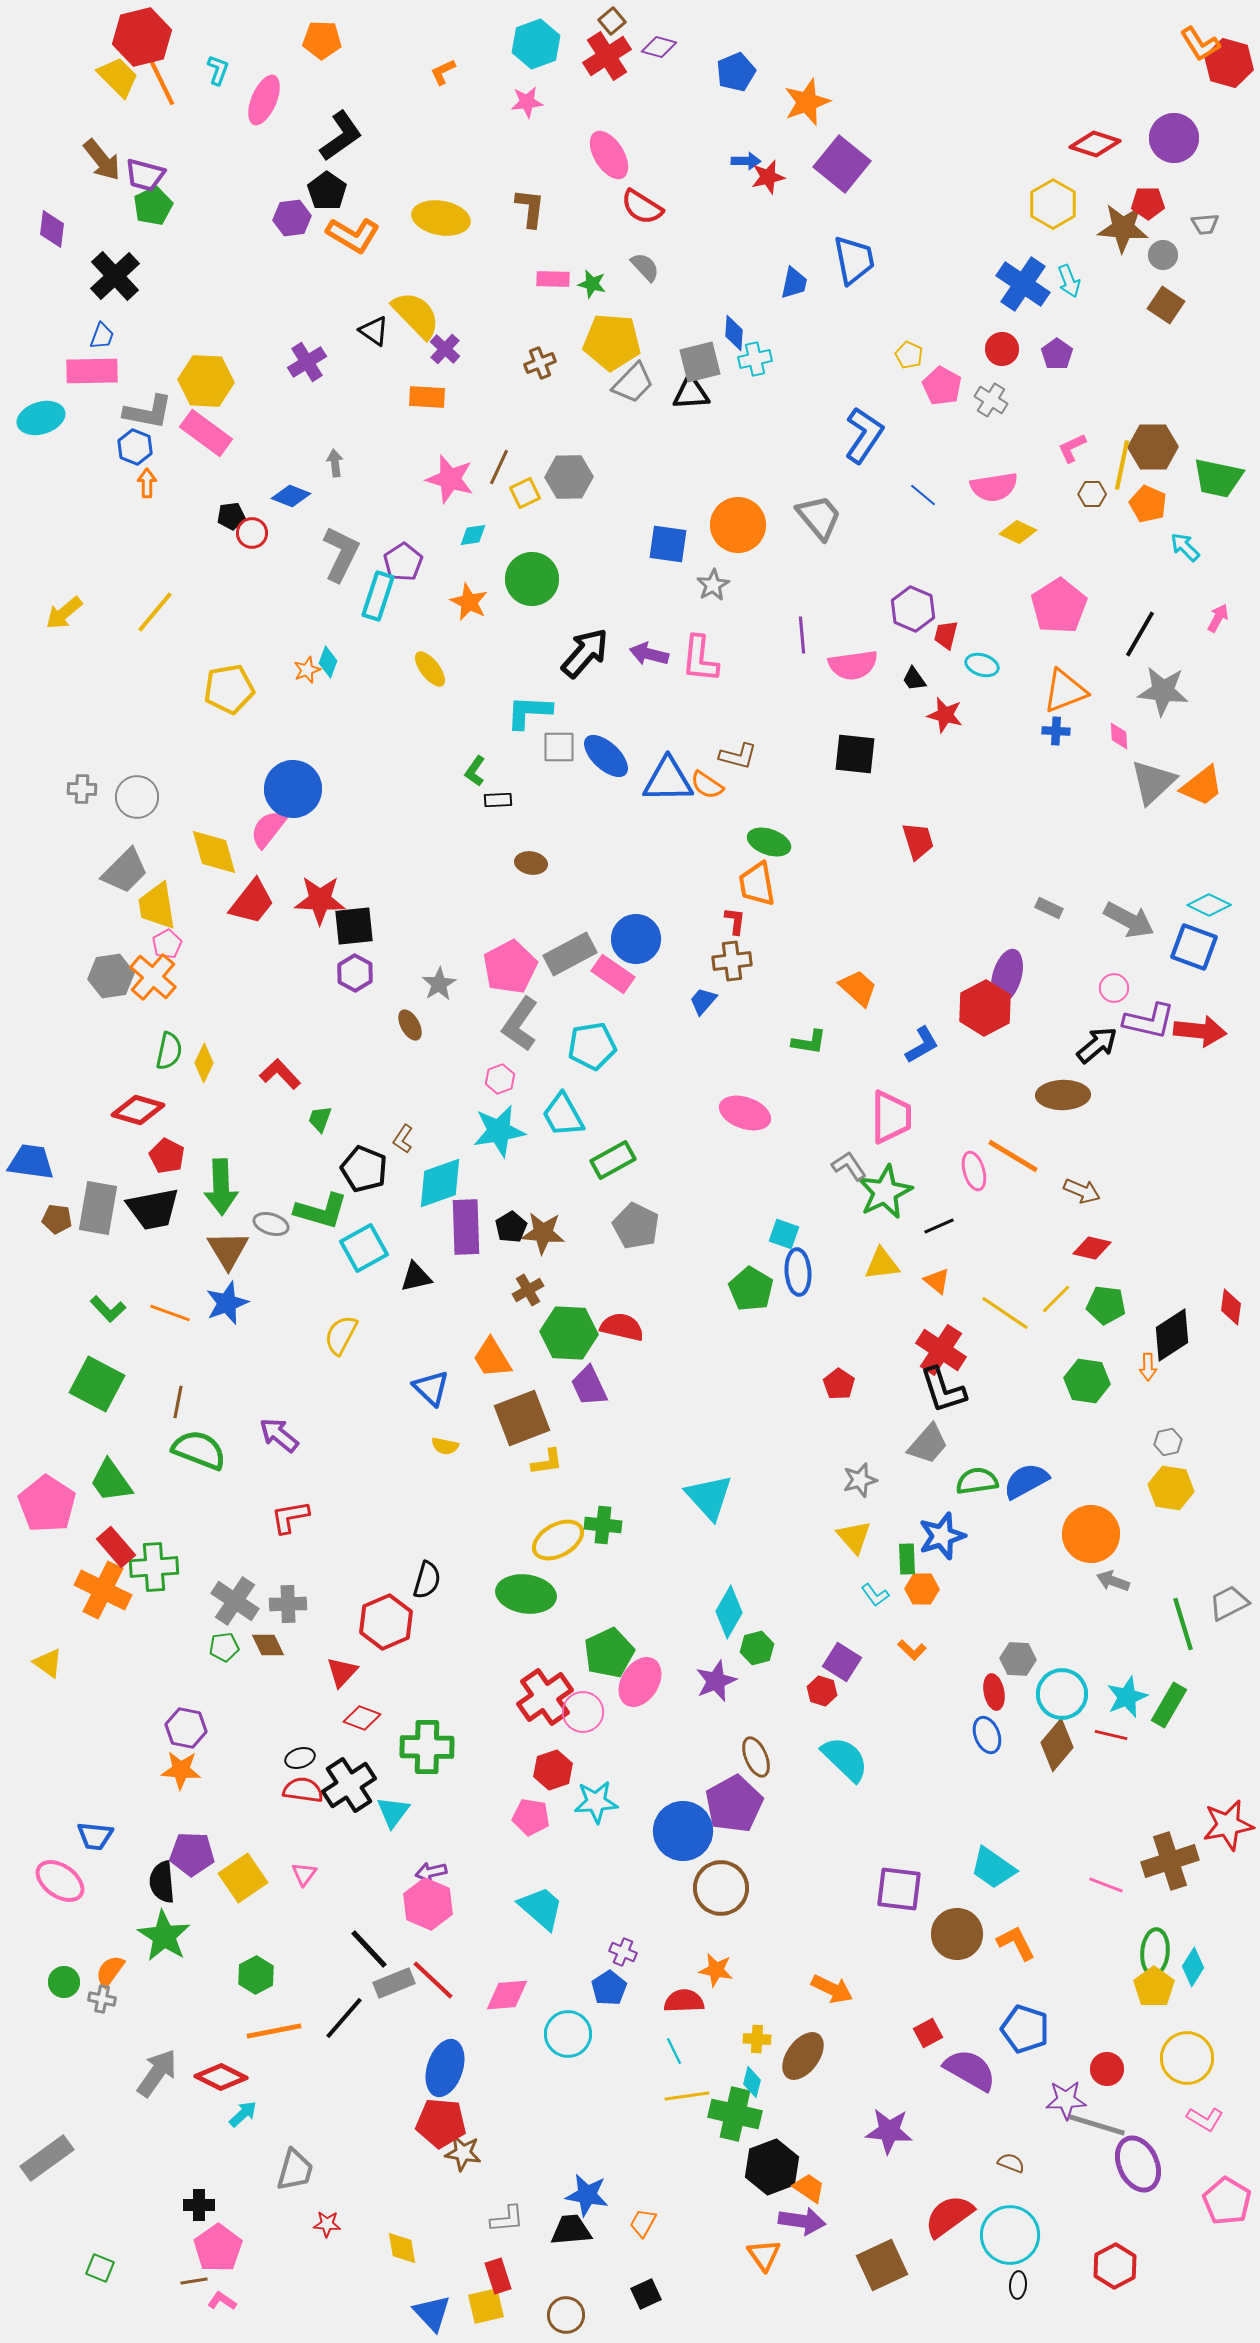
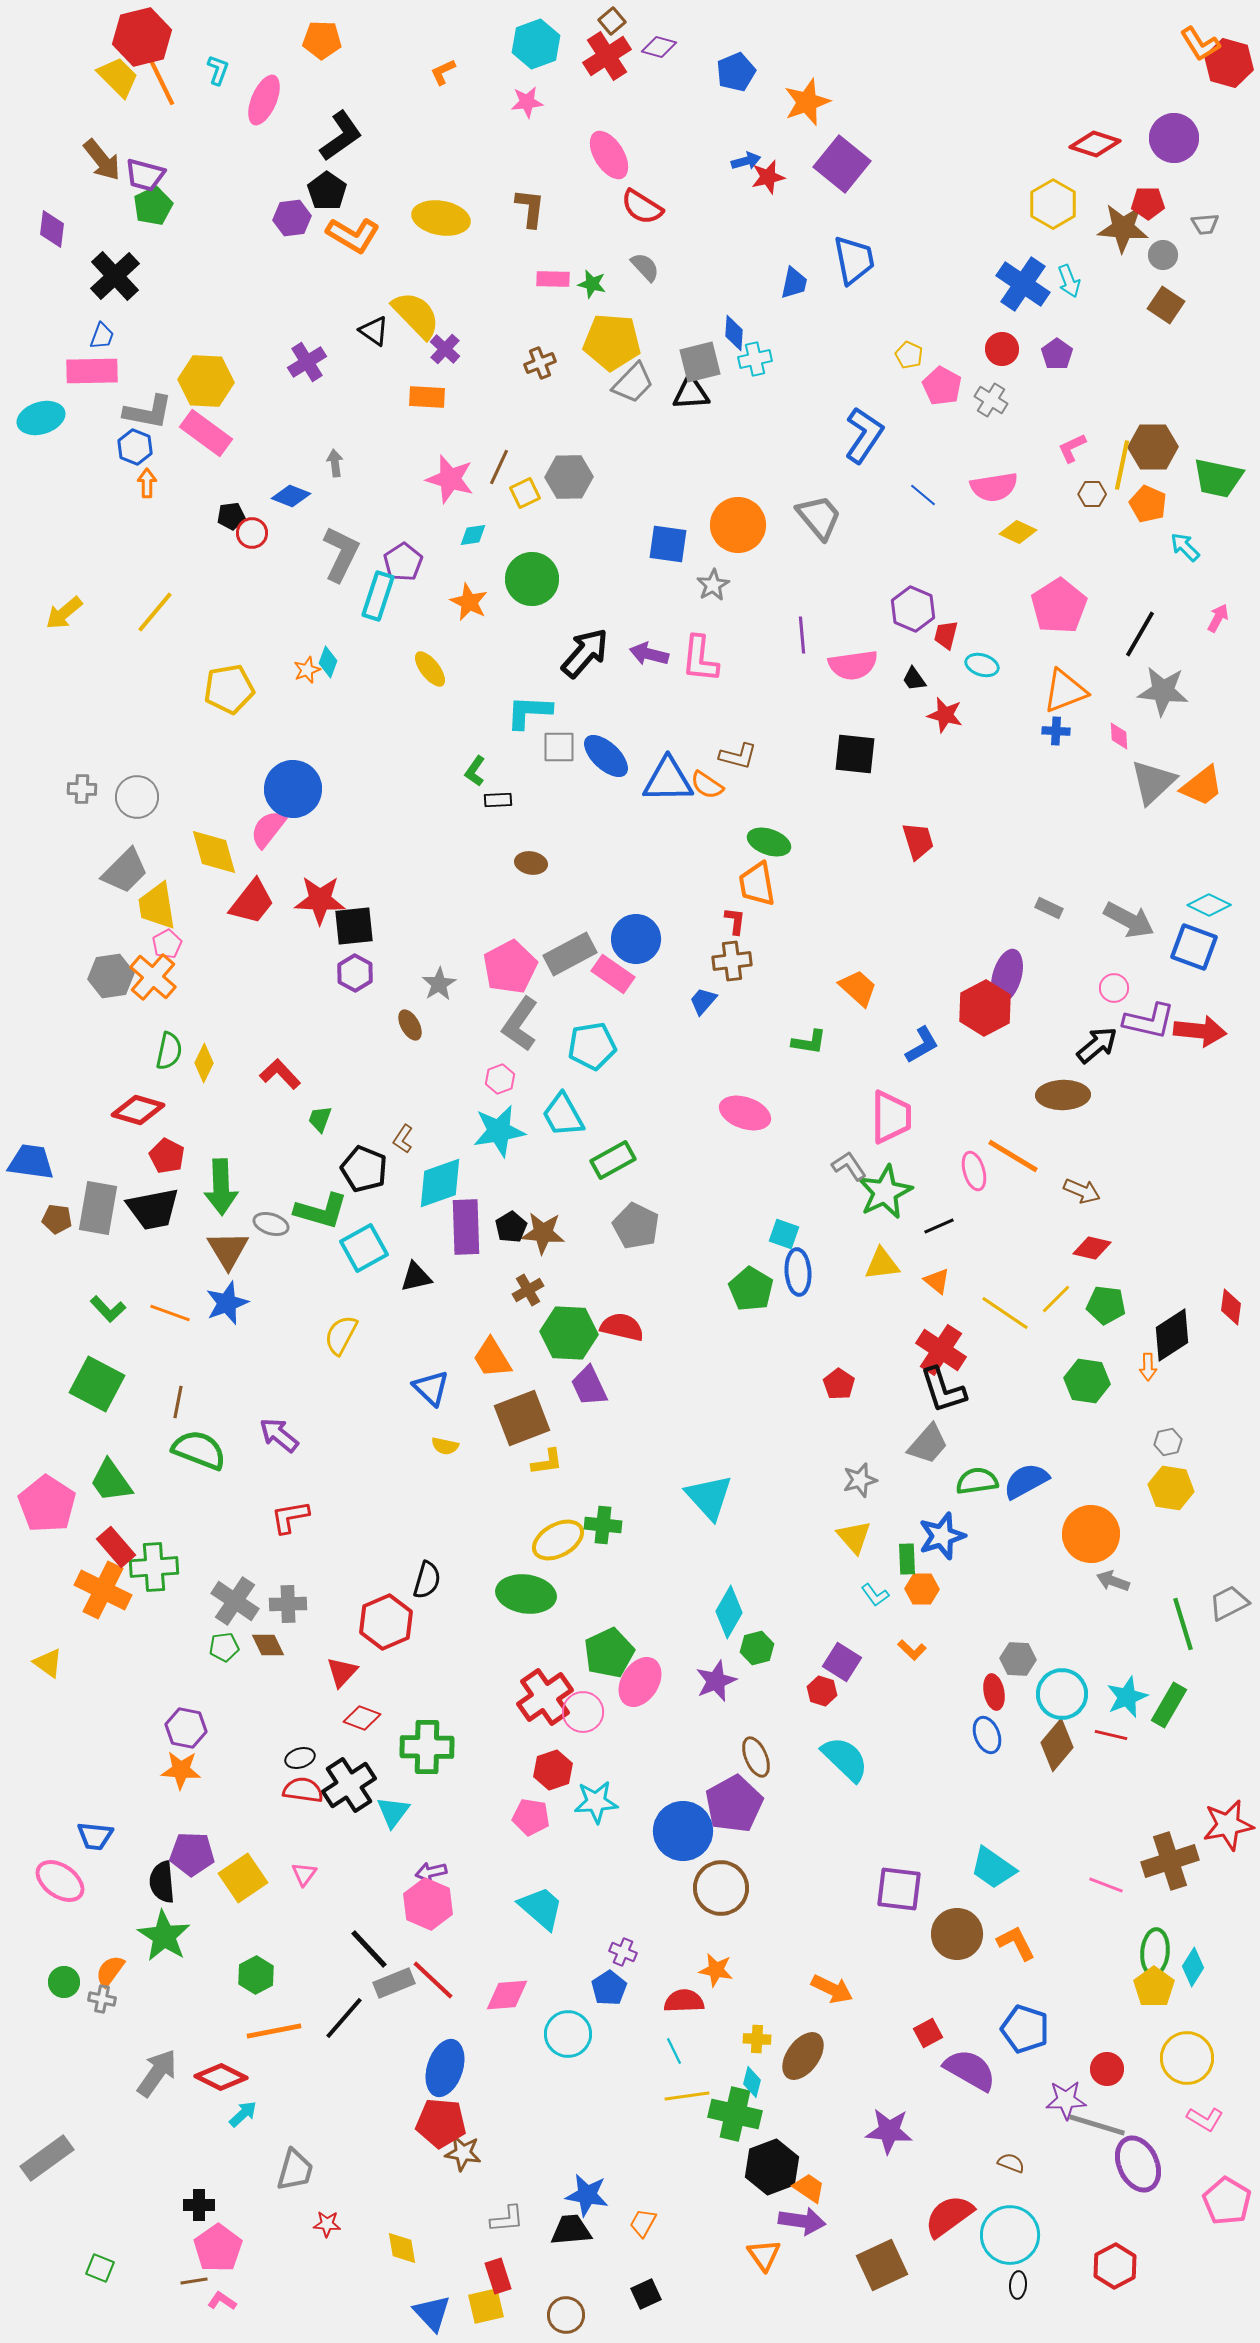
blue arrow at (746, 161): rotated 16 degrees counterclockwise
